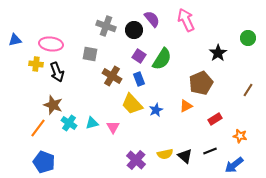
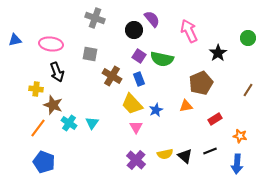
pink arrow: moved 3 px right, 11 px down
gray cross: moved 11 px left, 8 px up
green semicircle: rotated 70 degrees clockwise
yellow cross: moved 25 px down
orange triangle: rotated 16 degrees clockwise
cyan triangle: rotated 40 degrees counterclockwise
pink triangle: moved 23 px right
blue arrow: moved 3 px right, 1 px up; rotated 48 degrees counterclockwise
